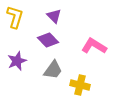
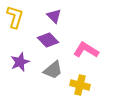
pink L-shape: moved 8 px left, 4 px down
purple star: moved 3 px right, 1 px down
gray trapezoid: rotated 15 degrees clockwise
